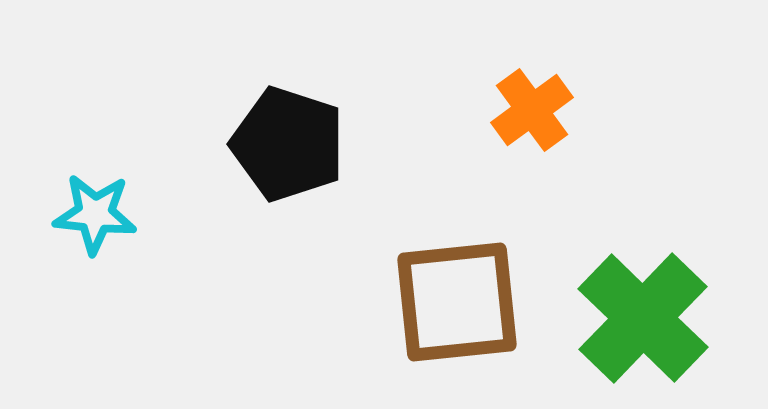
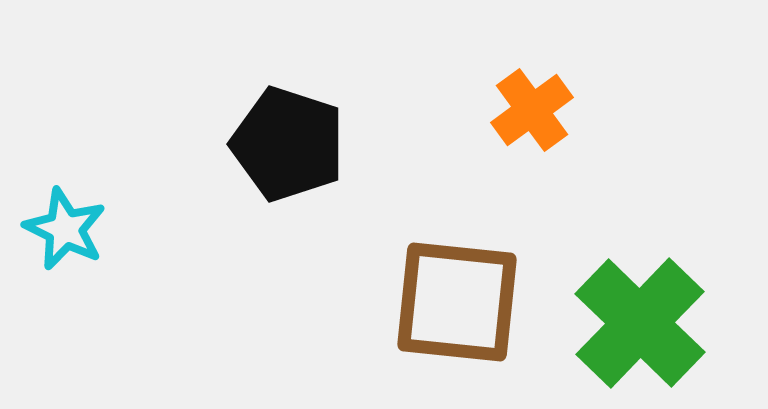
cyan star: moved 30 px left, 15 px down; rotated 20 degrees clockwise
brown square: rotated 12 degrees clockwise
green cross: moved 3 px left, 5 px down
